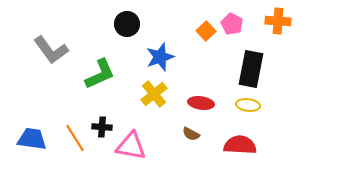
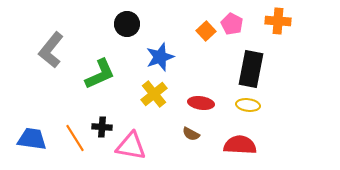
gray L-shape: rotated 75 degrees clockwise
